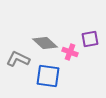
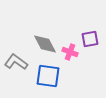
gray diamond: moved 1 px down; rotated 20 degrees clockwise
gray L-shape: moved 2 px left, 3 px down; rotated 10 degrees clockwise
